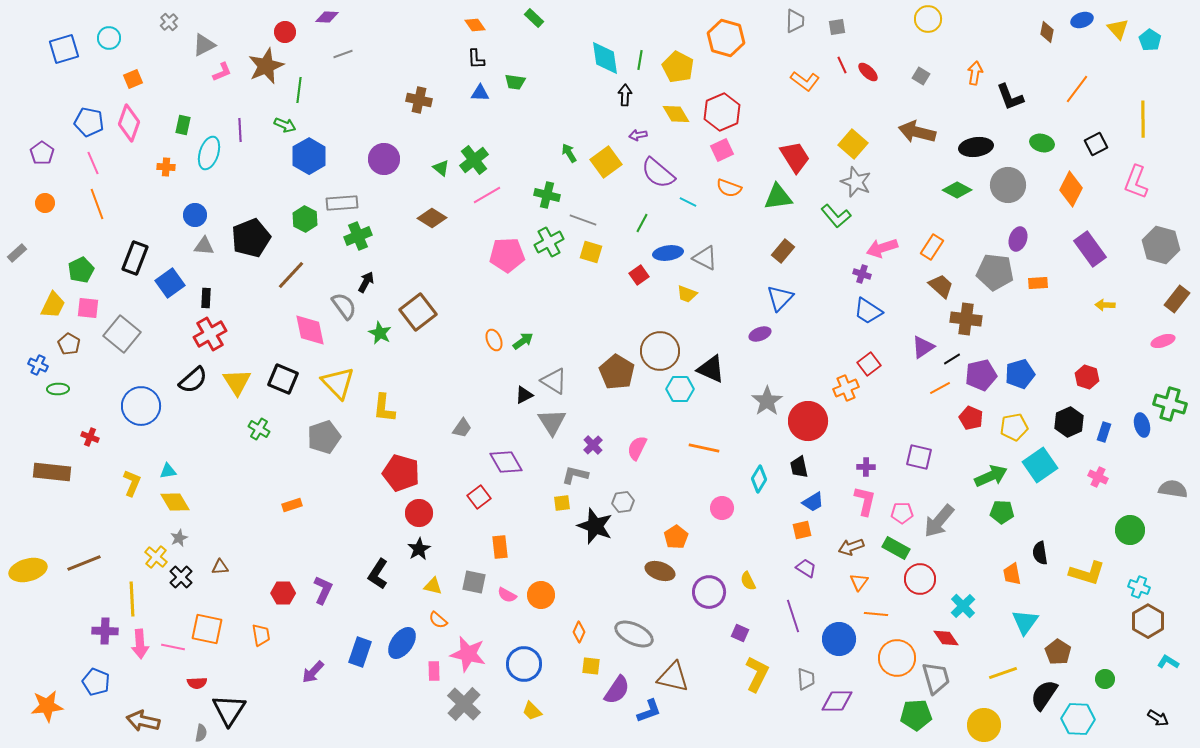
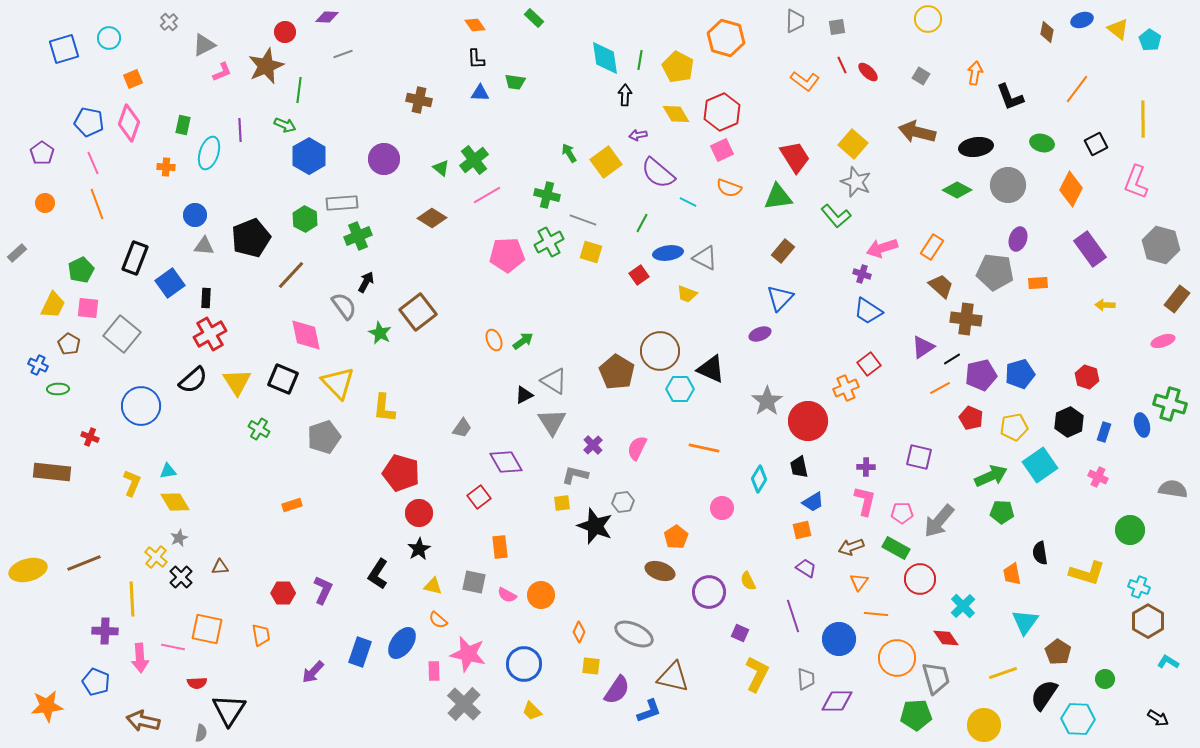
yellow triangle at (1118, 29): rotated 10 degrees counterclockwise
pink diamond at (310, 330): moved 4 px left, 5 px down
pink arrow at (140, 644): moved 14 px down
